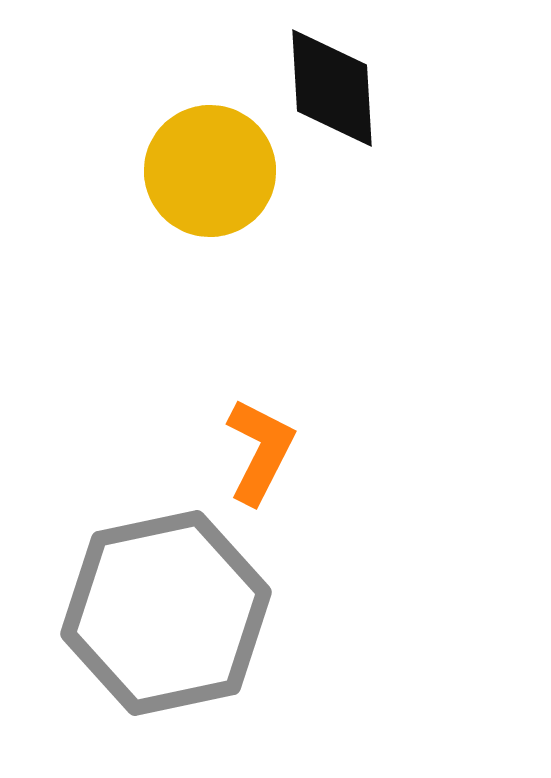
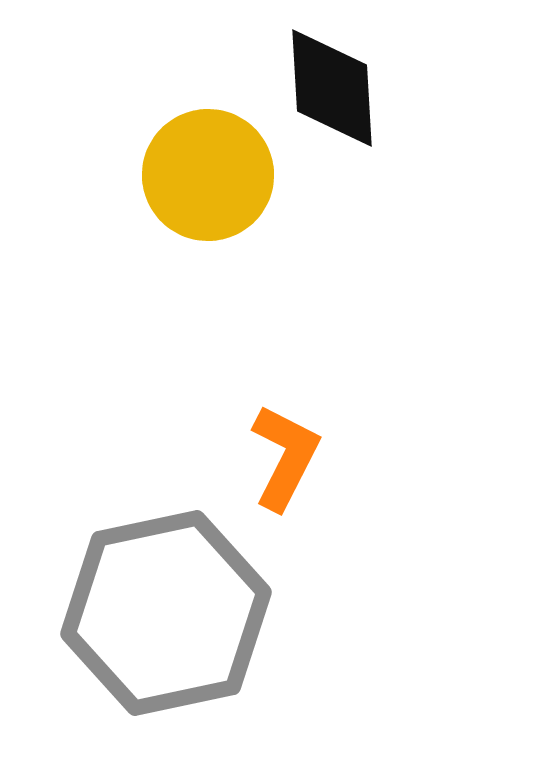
yellow circle: moved 2 px left, 4 px down
orange L-shape: moved 25 px right, 6 px down
